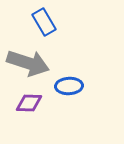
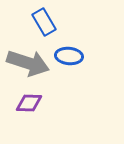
blue ellipse: moved 30 px up; rotated 8 degrees clockwise
